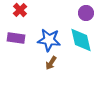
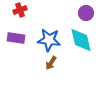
red cross: rotated 24 degrees clockwise
